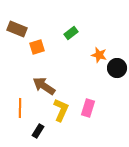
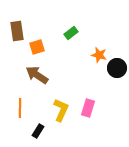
brown rectangle: moved 2 px down; rotated 60 degrees clockwise
brown arrow: moved 7 px left, 11 px up
